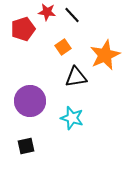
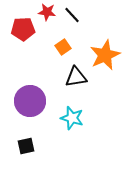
red pentagon: rotated 15 degrees clockwise
